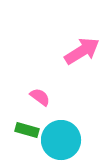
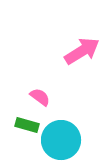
green rectangle: moved 5 px up
